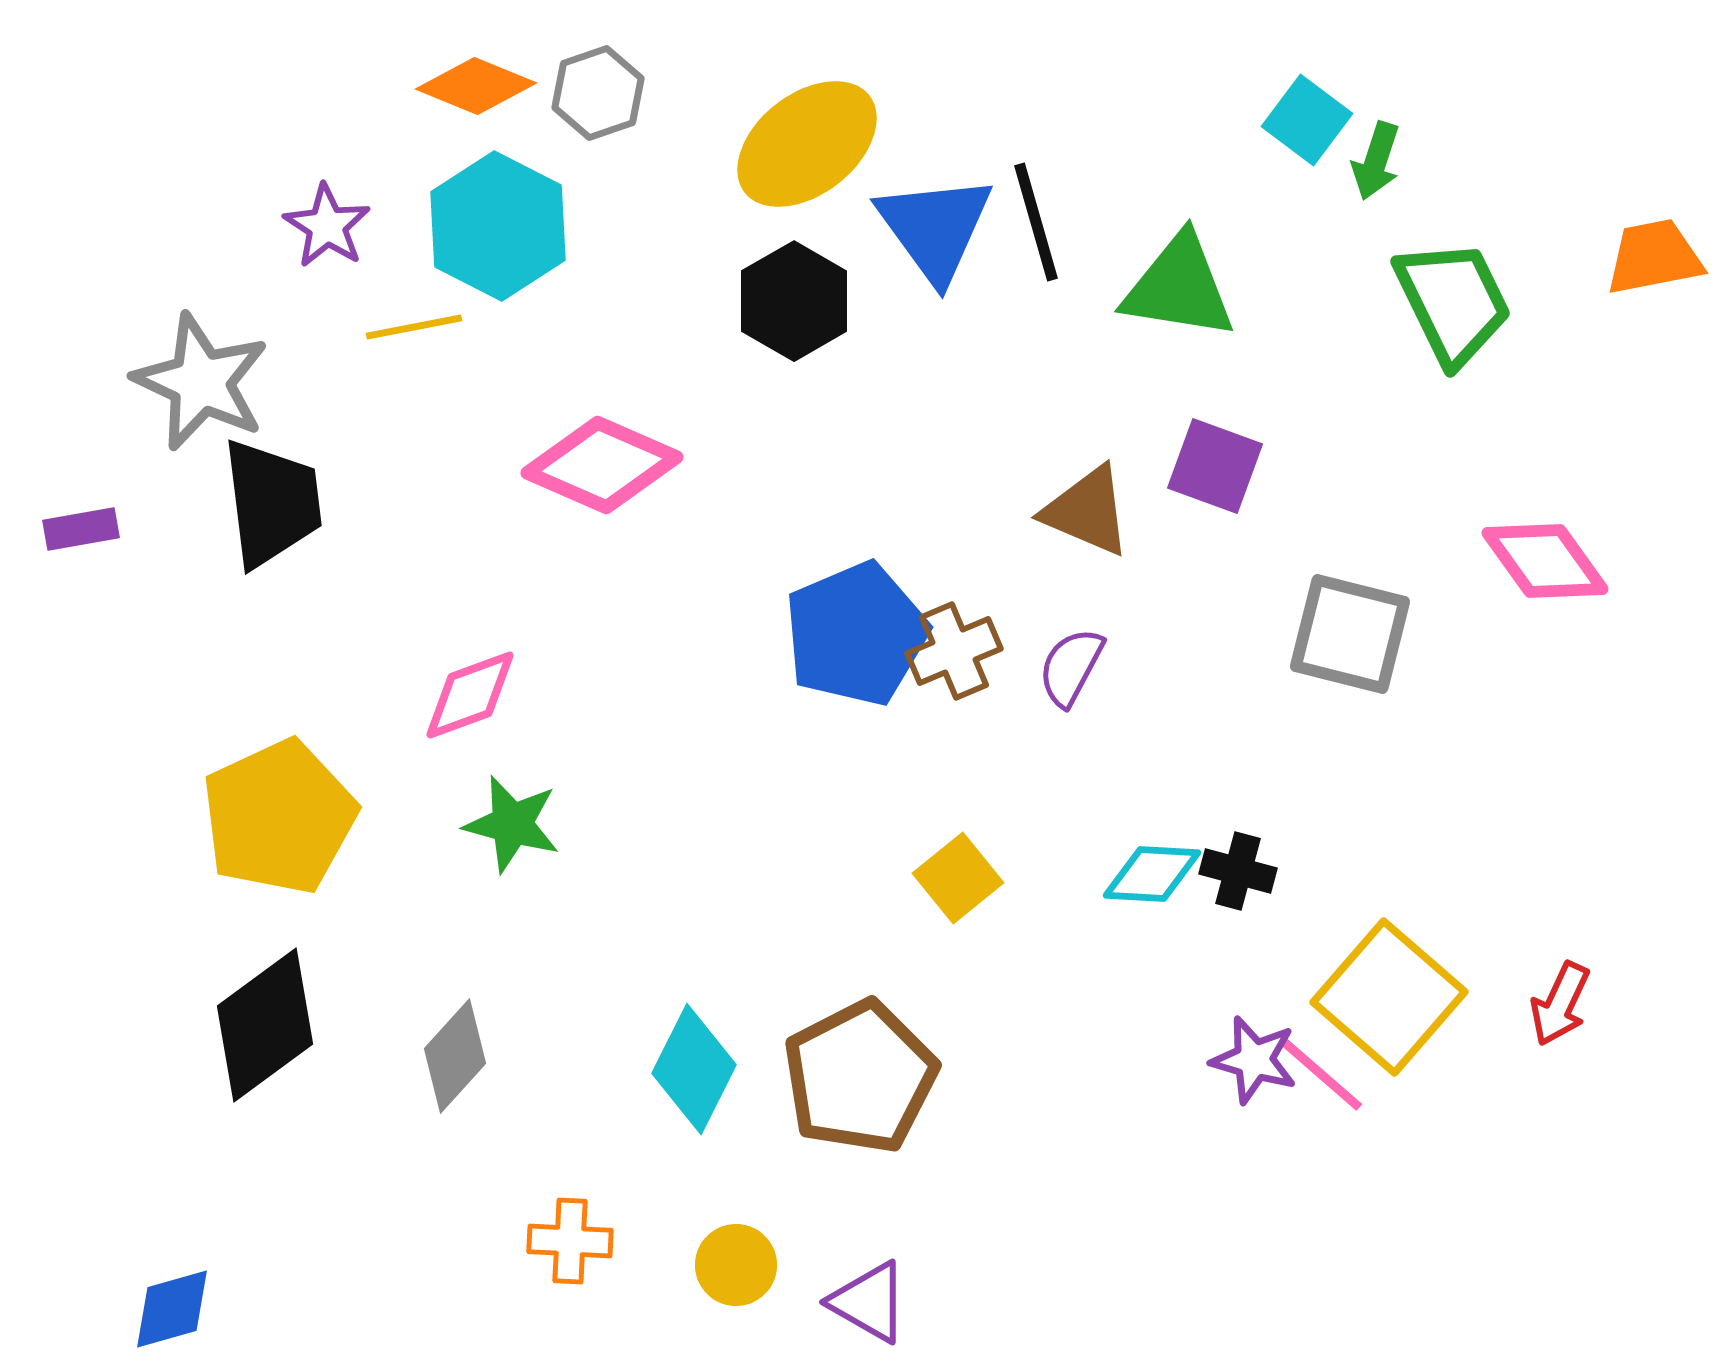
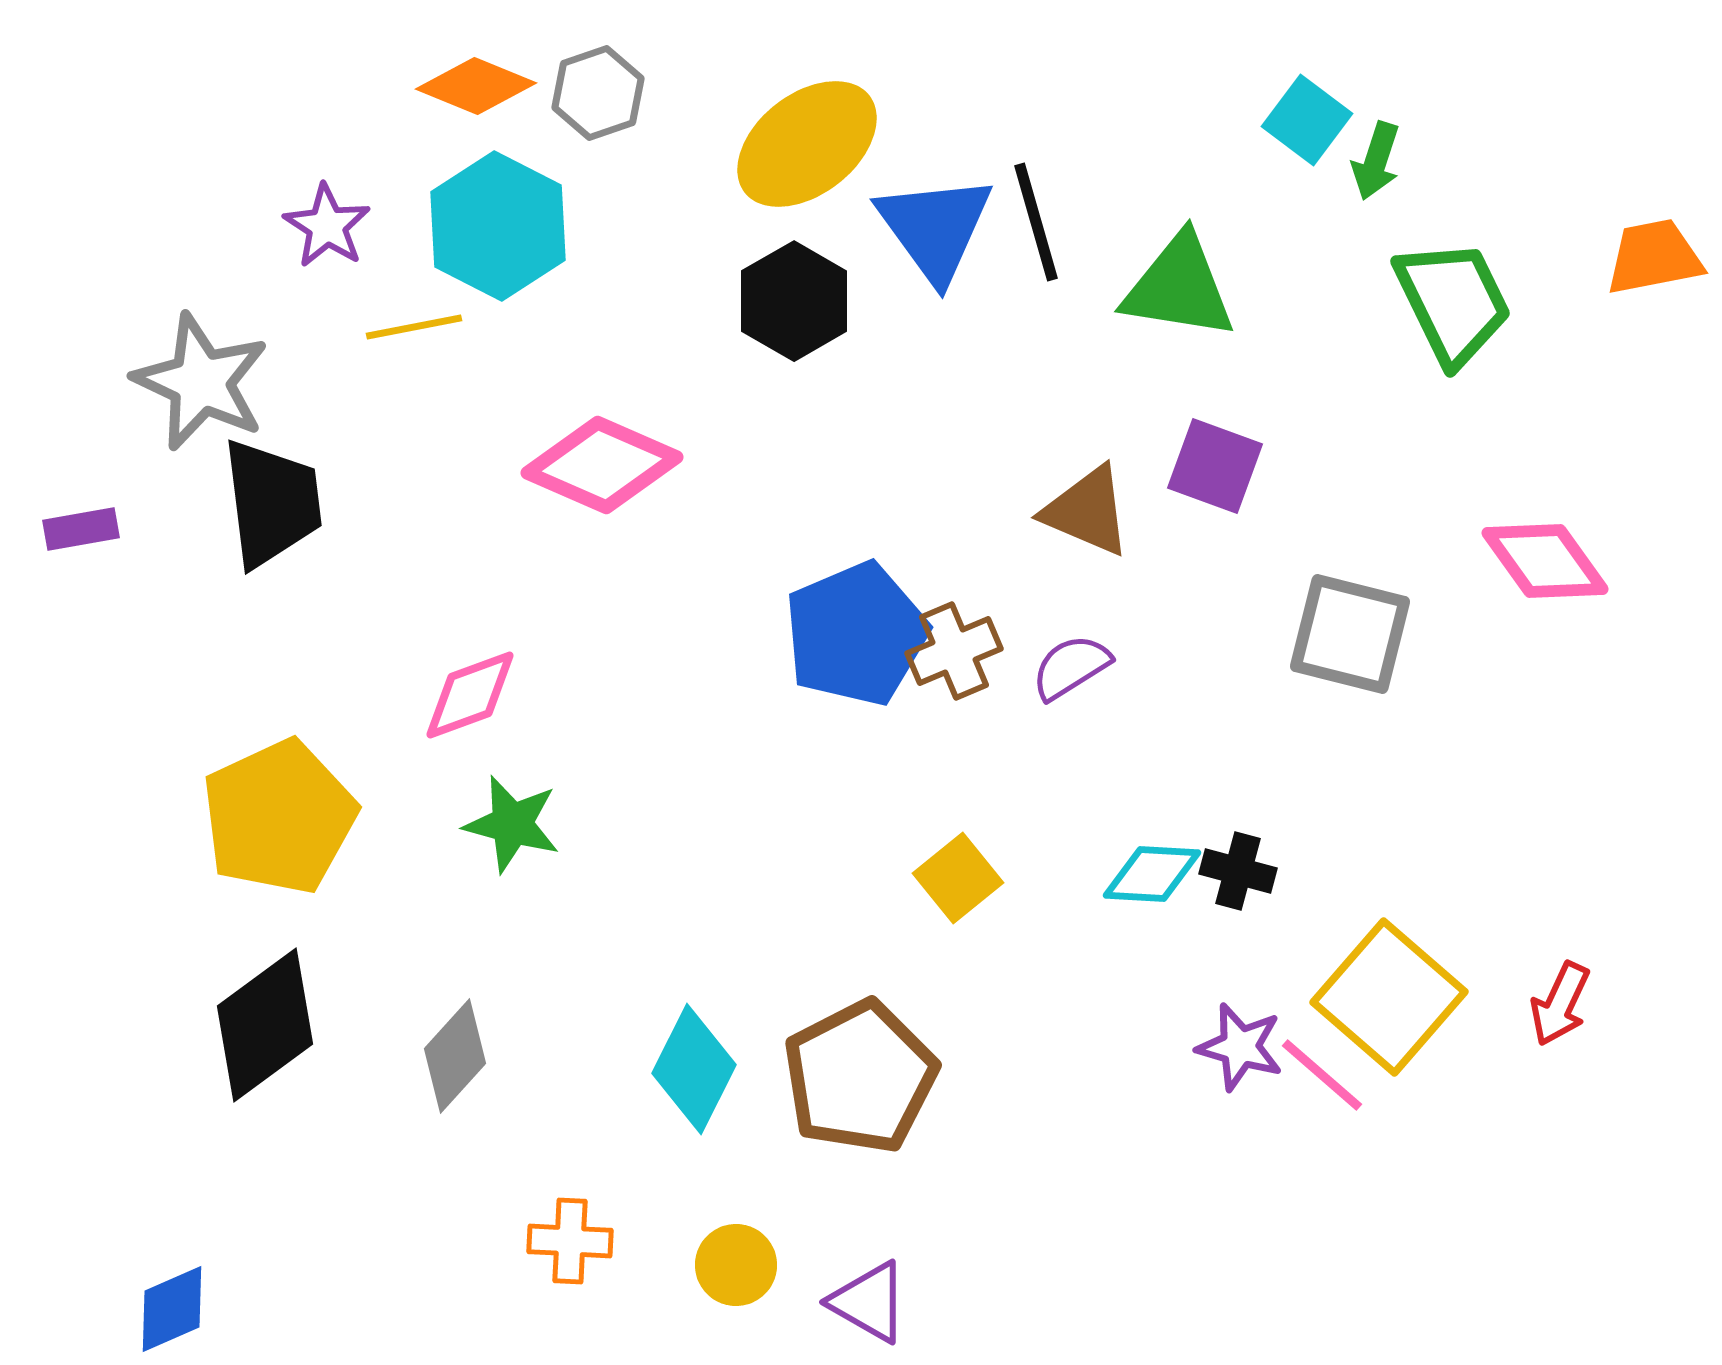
purple semicircle at (1071, 667): rotated 30 degrees clockwise
purple star at (1254, 1060): moved 14 px left, 13 px up
blue diamond at (172, 1309): rotated 8 degrees counterclockwise
